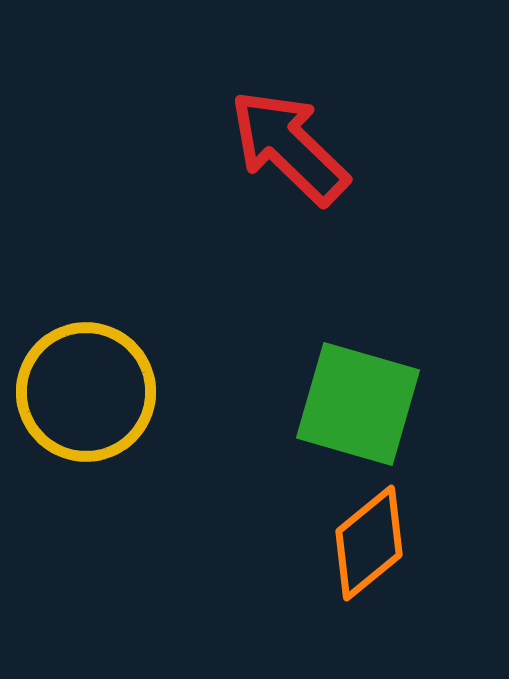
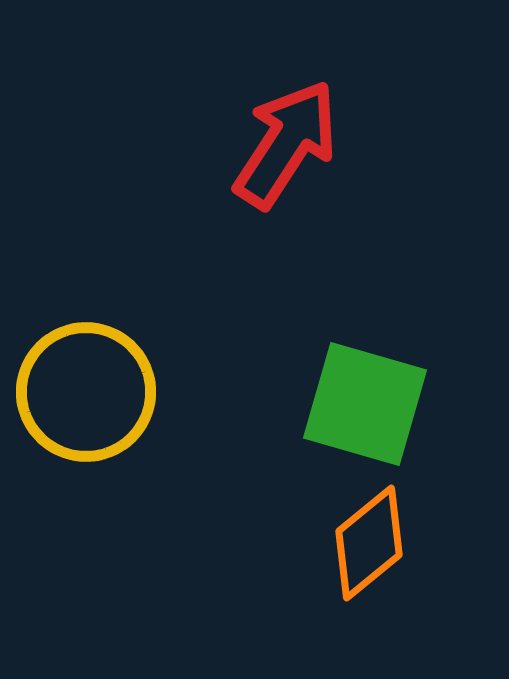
red arrow: moved 3 px left, 3 px up; rotated 79 degrees clockwise
green square: moved 7 px right
